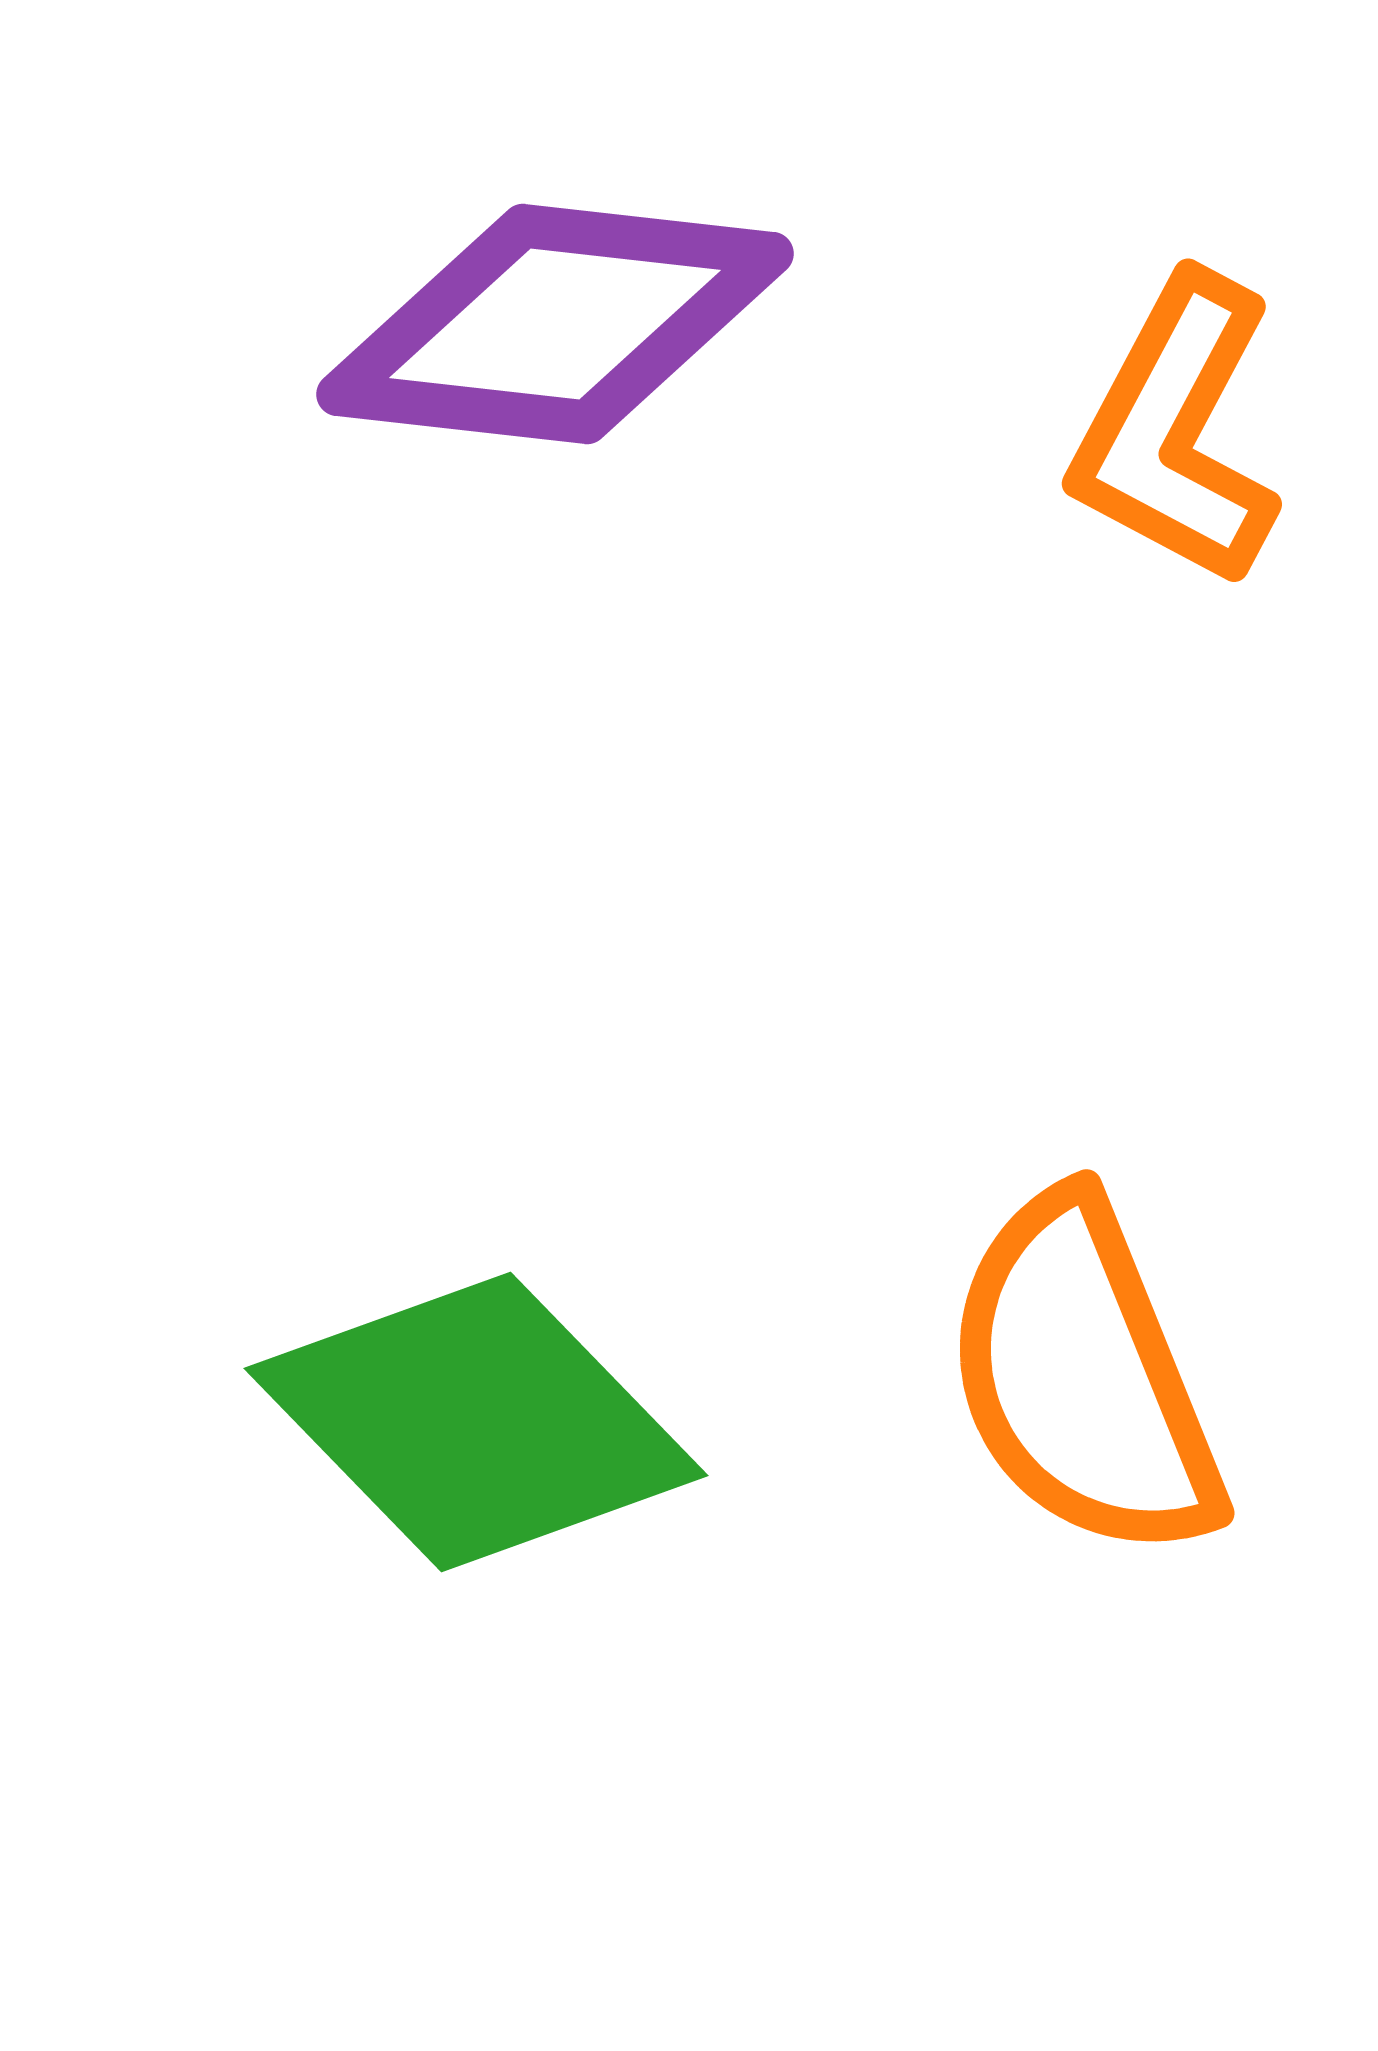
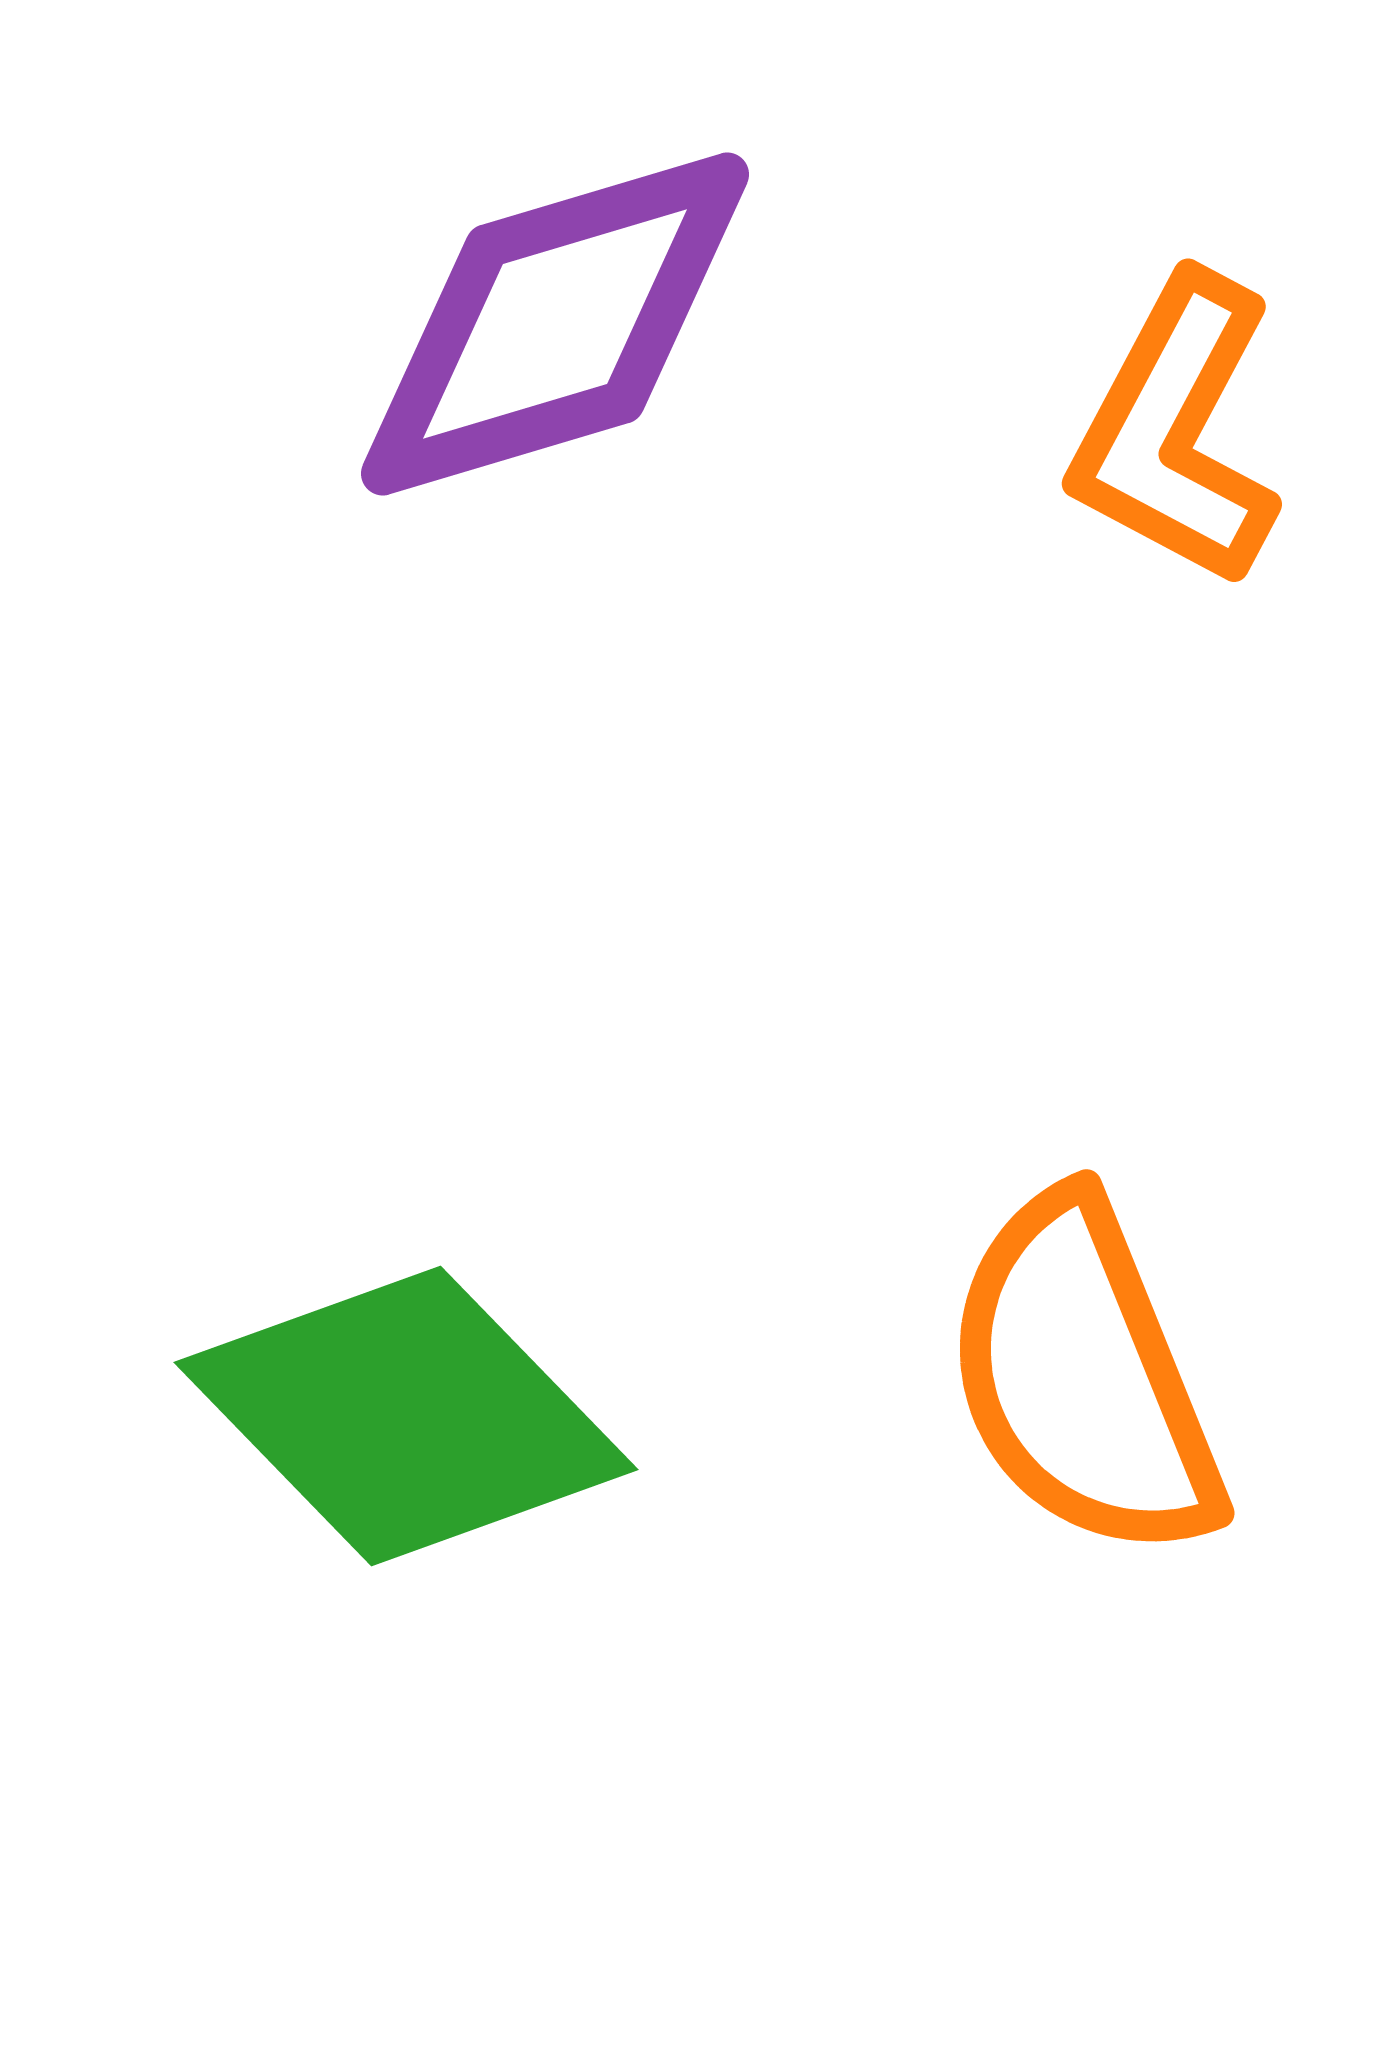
purple diamond: rotated 23 degrees counterclockwise
green diamond: moved 70 px left, 6 px up
